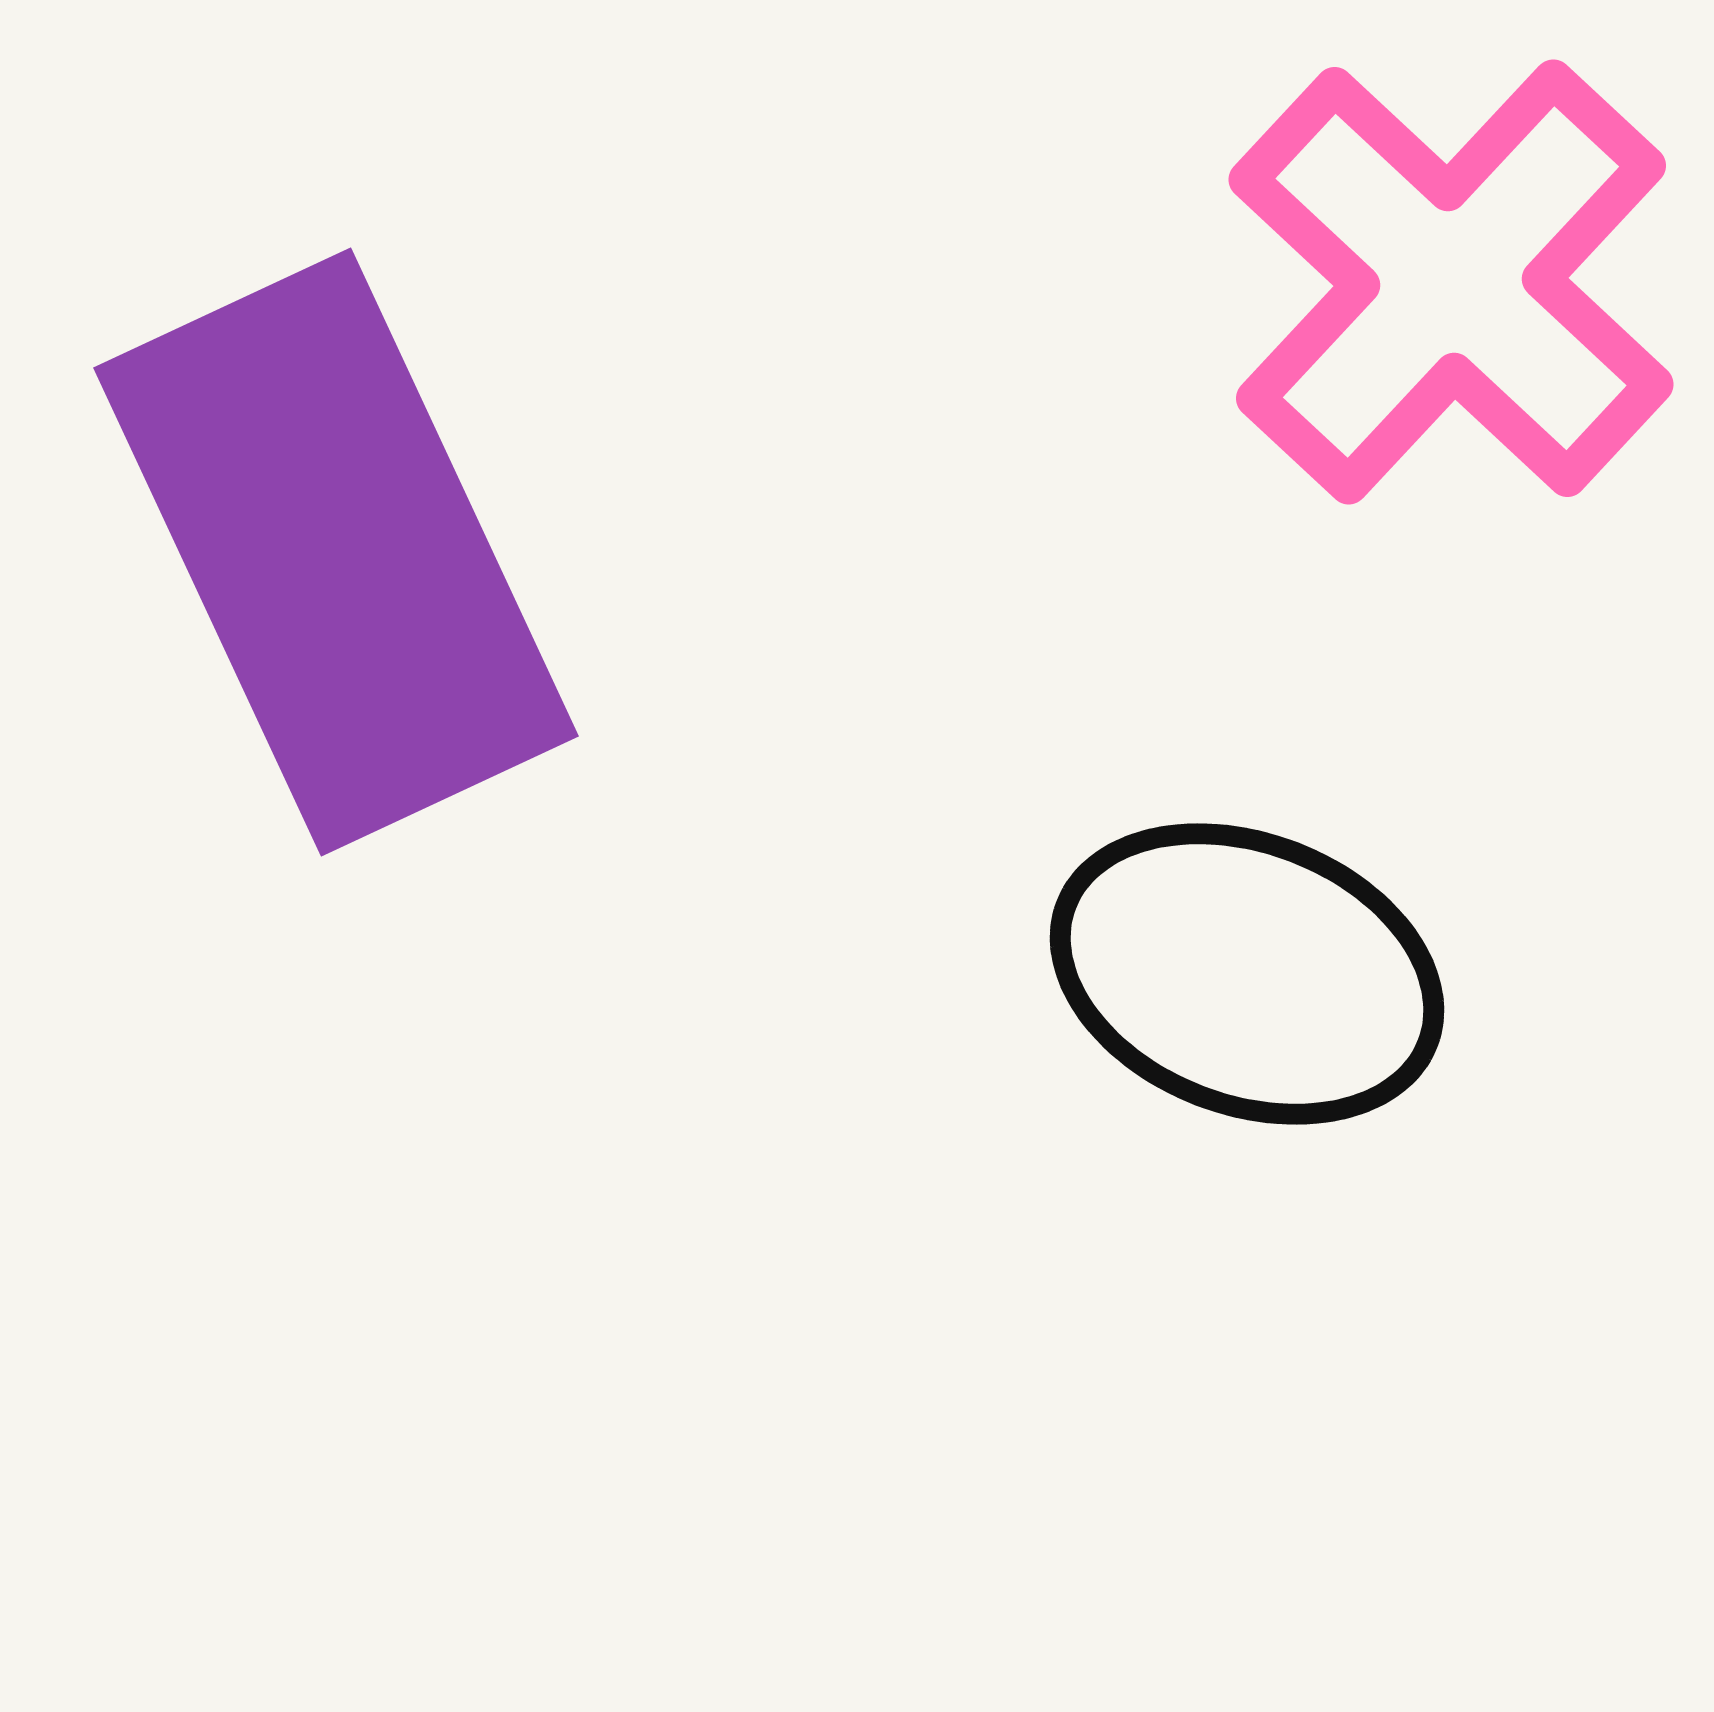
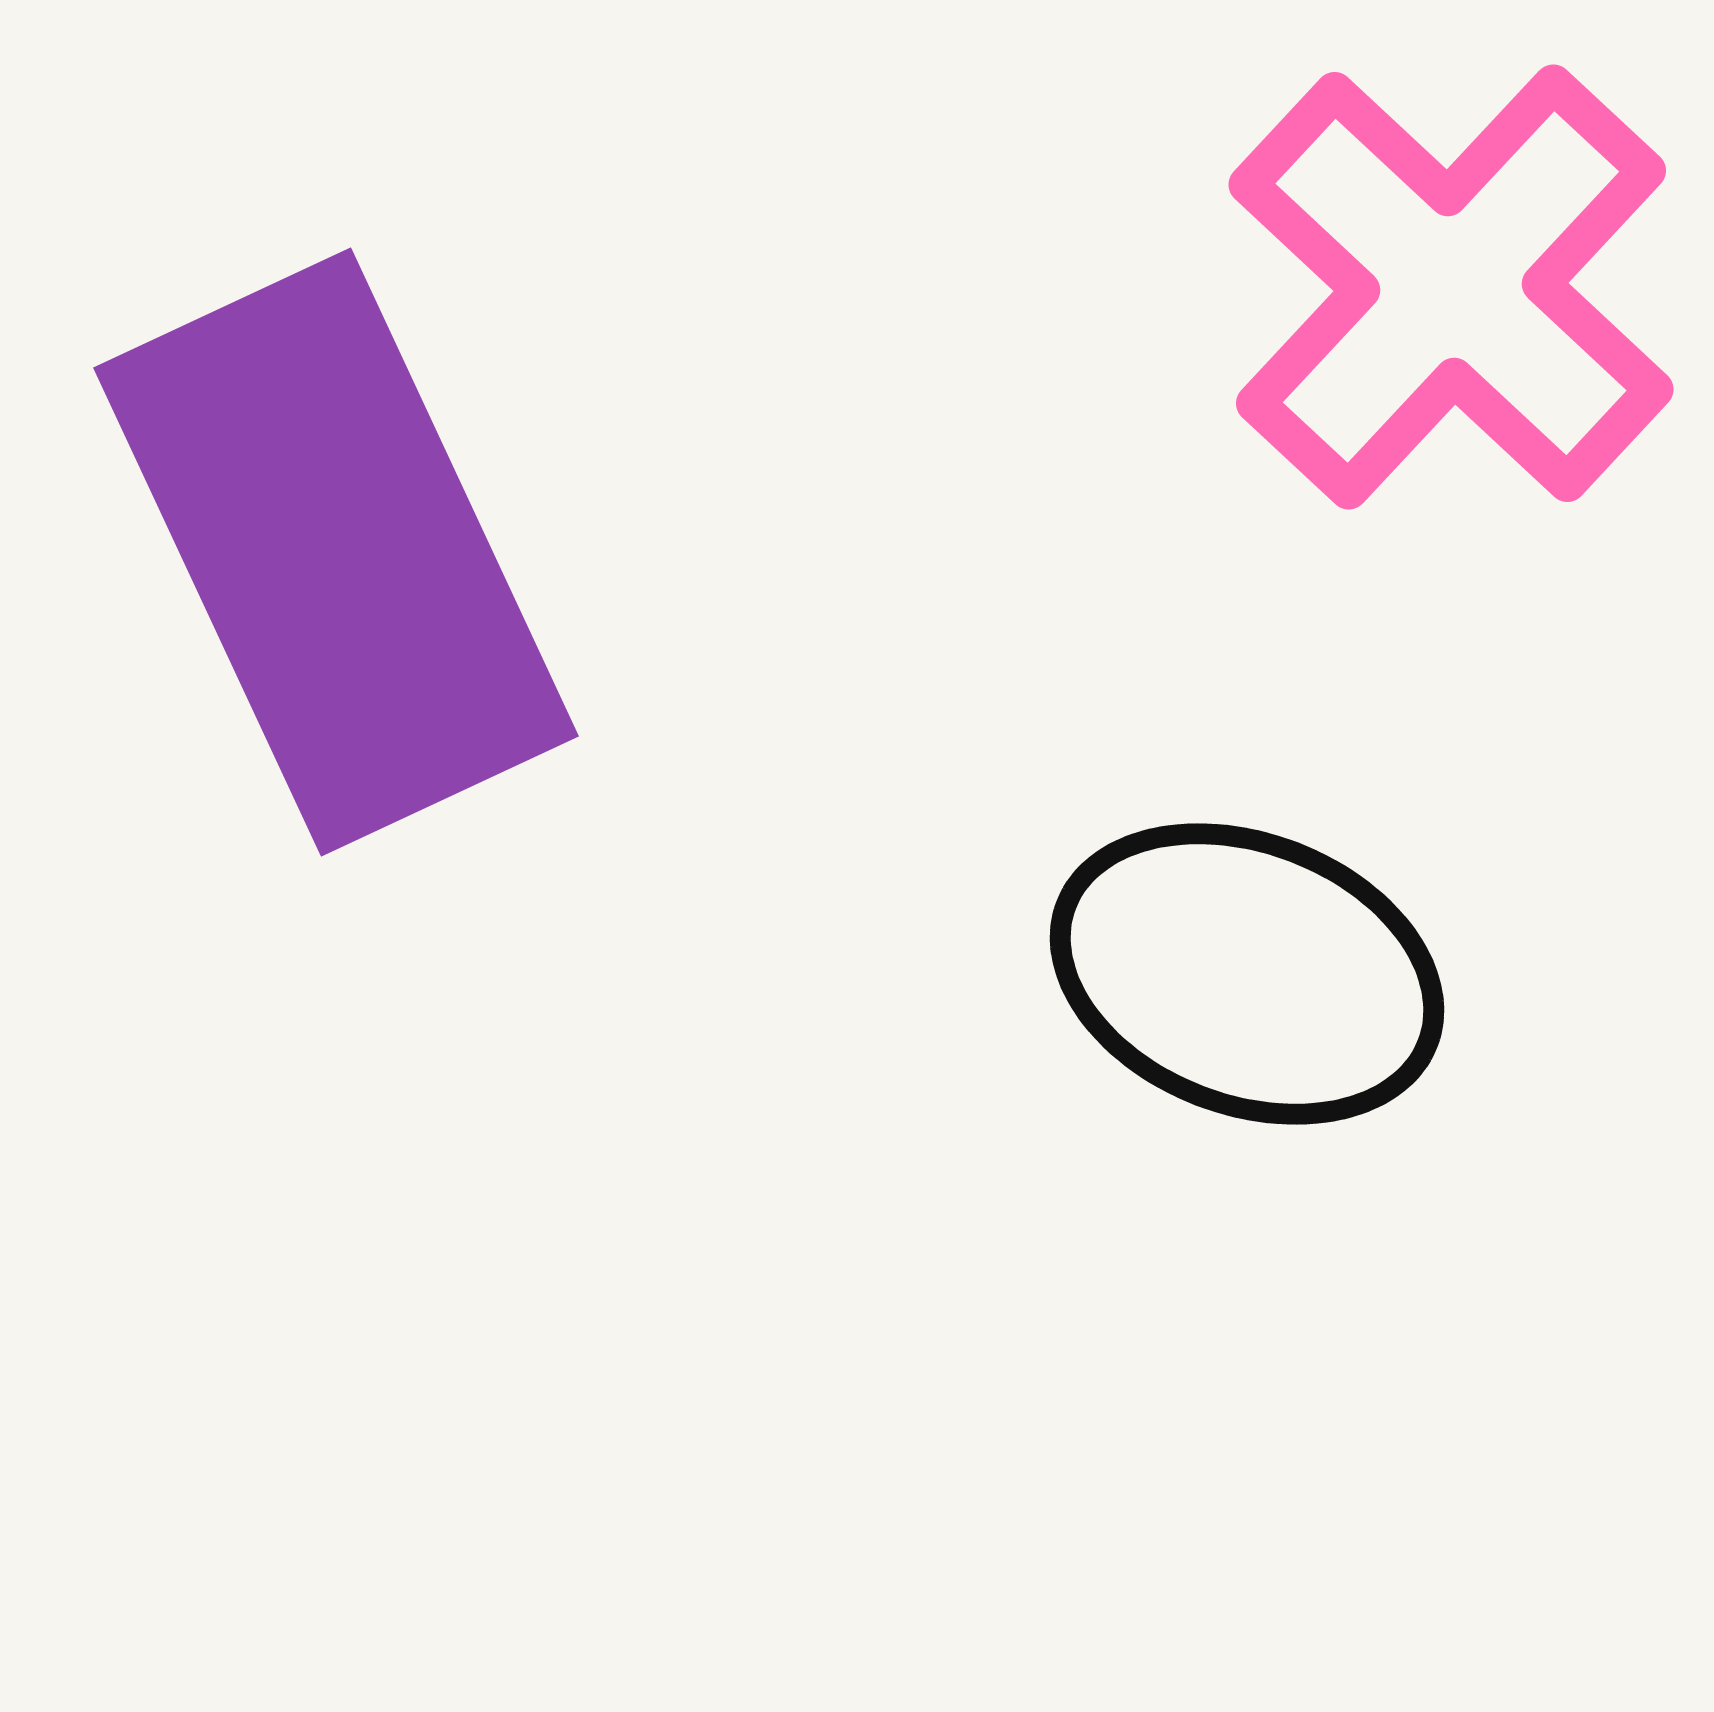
pink cross: moved 5 px down
